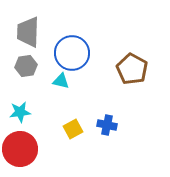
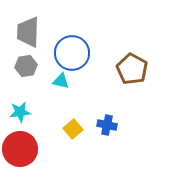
yellow square: rotated 12 degrees counterclockwise
